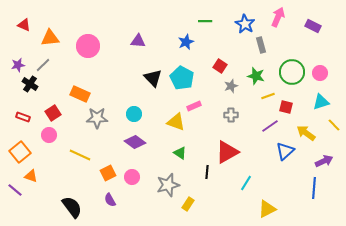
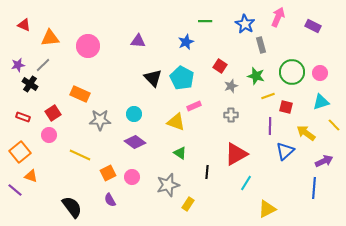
gray star at (97, 118): moved 3 px right, 2 px down
purple line at (270, 126): rotated 54 degrees counterclockwise
red triangle at (227, 152): moved 9 px right, 2 px down
